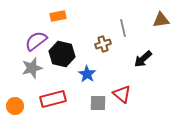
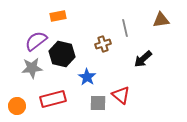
gray line: moved 2 px right
gray star: rotated 10 degrees clockwise
blue star: moved 3 px down
red triangle: moved 1 px left, 1 px down
orange circle: moved 2 px right
